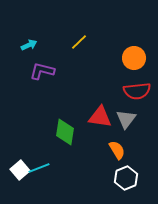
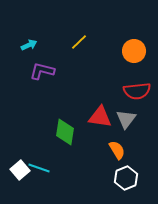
orange circle: moved 7 px up
cyan line: rotated 40 degrees clockwise
